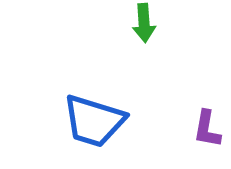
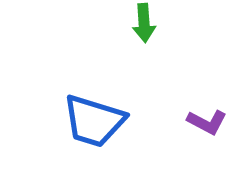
purple L-shape: moved 7 px up; rotated 72 degrees counterclockwise
